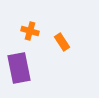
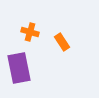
orange cross: moved 1 px down
